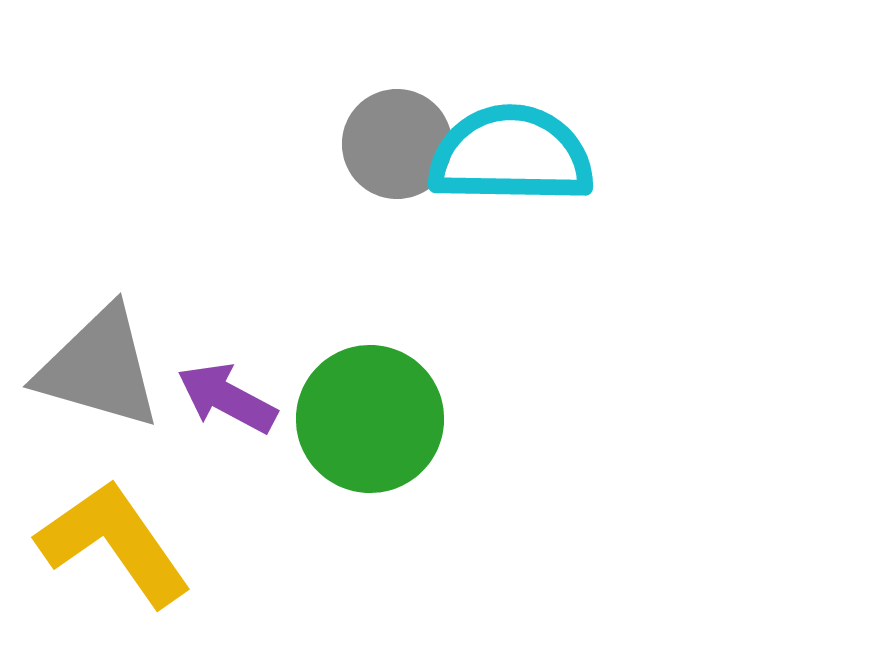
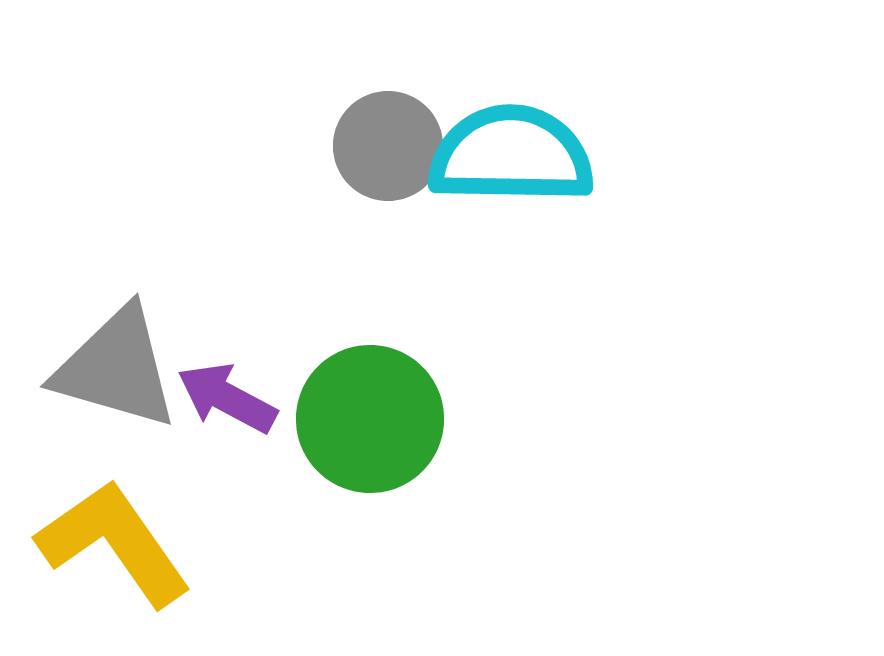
gray circle: moved 9 px left, 2 px down
gray triangle: moved 17 px right
